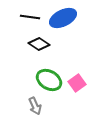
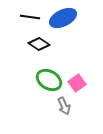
gray arrow: moved 29 px right
